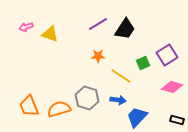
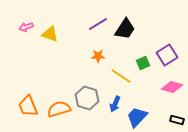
blue arrow: moved 3 px left, 4 px down; rotated 105 degrees clockwise
orange trapezoid: moved 1 px left
